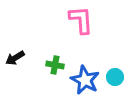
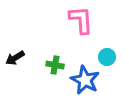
cyan circle: moved 8 px left, 20 px up
